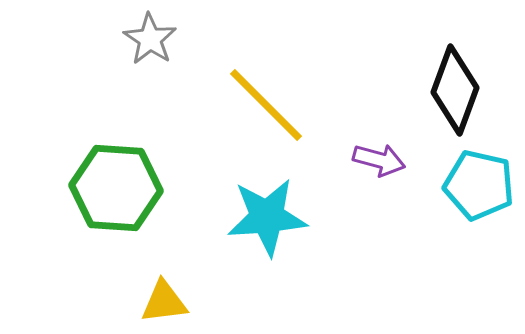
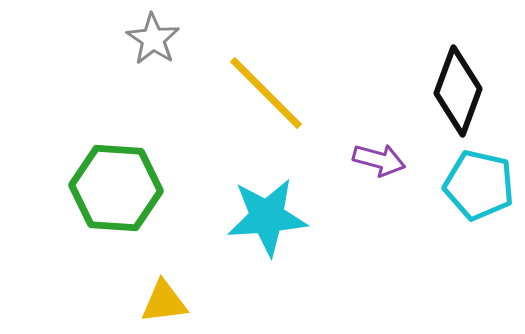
gray star: moved 3 px right
black diamond: moved 3 px right, 1 px down
yellow line: moved 12 px up
